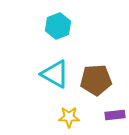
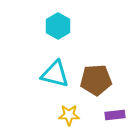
cyan hexagon: rotated 10 degrees counterclockwise
cyan triangle: rotated 16 degrees counterclockwise
yellow star: moved 2 px up
